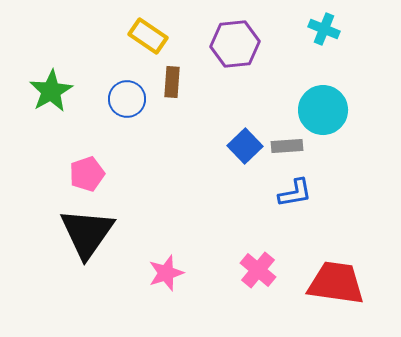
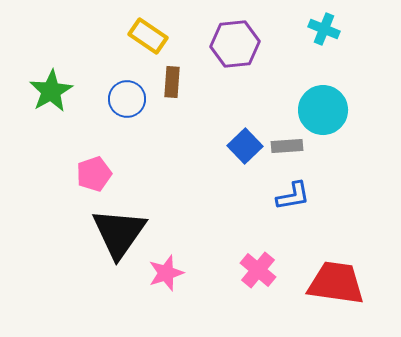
pink pentagon: moved 7 px right
blue L-shape: moved 2 px left, 3 px down
black triangle: moved 32 px right
